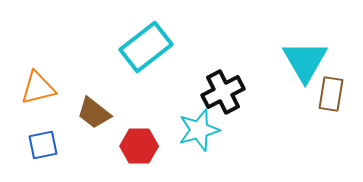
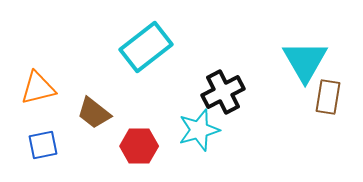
brown rectangle: moved 3 px left, 3 px down
